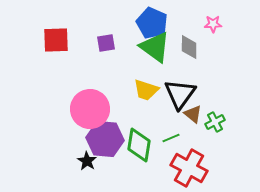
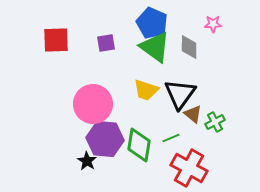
pink circle: moved 3 px right, 5 px up
